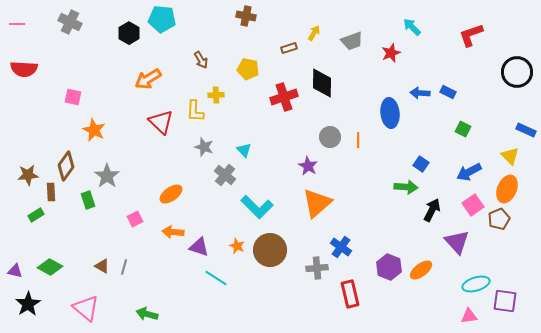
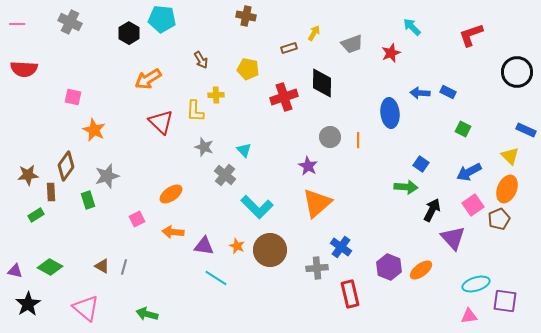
gray trapezoid at (352, 41): moved 3 px down
gray star at (107, 176): rotated 20 degrees clockwise
pink square at (135, 219): moved 2 px right
purple triangle at (457, 242): moved 4 px left, 4 px up
purple triangle at (199, 247): moved 5 px right, 1 px up; rotated 10 degrees counterclockwise
